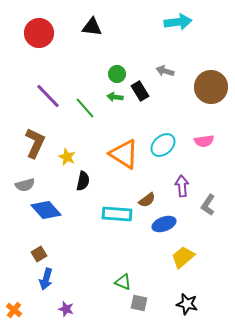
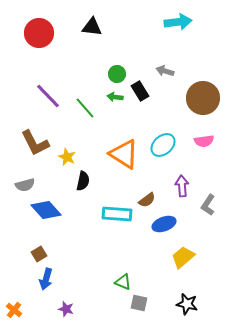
brown circle: moved 8 px left, 11 px down
brown L-shape: rotated 128 degrees clockwise
